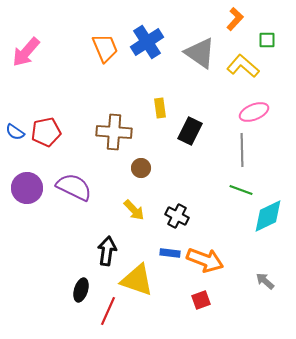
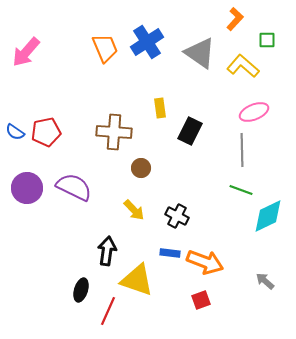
orange arrow: moved 2 px down
